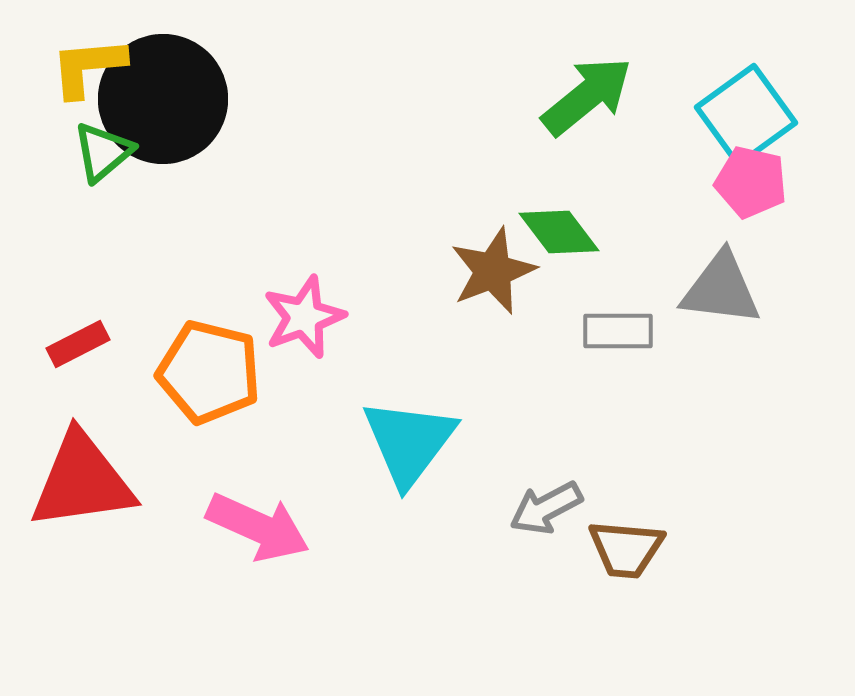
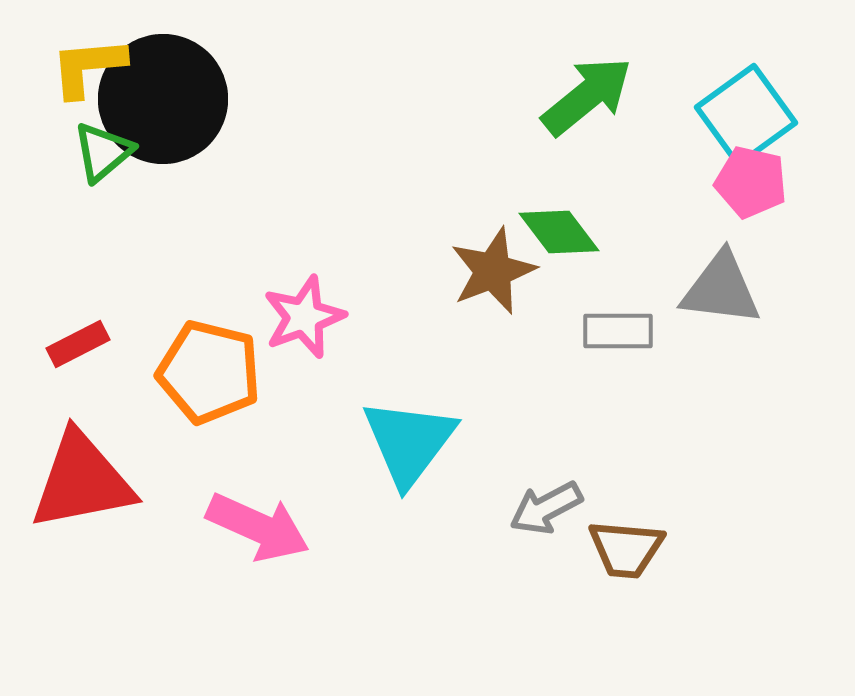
red triangle: rotated 3 degrees counterclockwise
